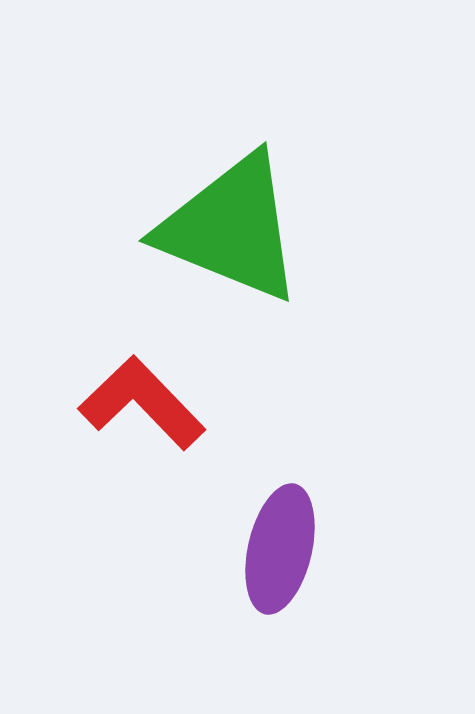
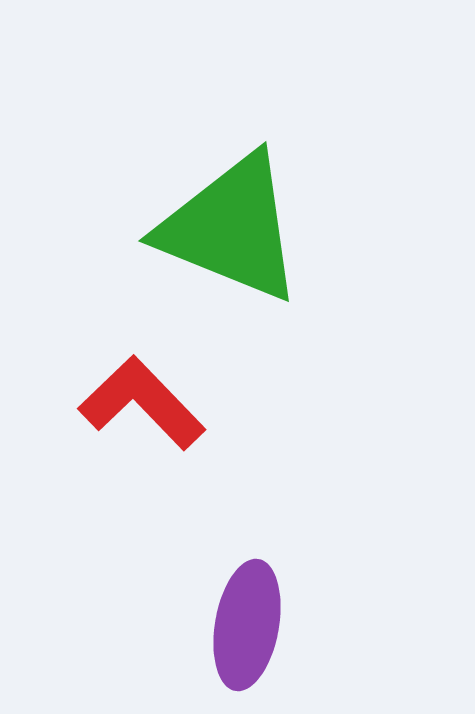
purple ellipse: moved 33 px left, 76 px down; rotated 3 degrees counterclockwise
